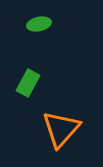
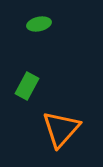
green rectangle: moved 1 px left, 3 px down
